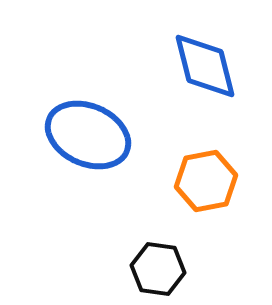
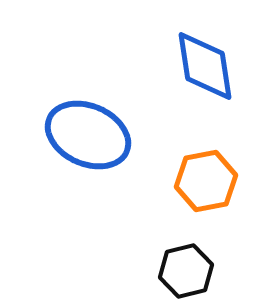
blue diamond: rotated 6 degrees clockwise
black hexagon: moved 28 px right, 2 px down; rotated 22 degrees counterclockwise
